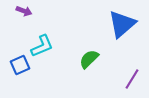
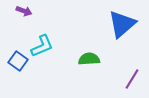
green semicircle: rotated 40 degrees clockwise
blue square: moved 2 px left, 4 px up; rotated 30 degrees counterclockwise
